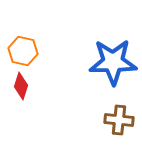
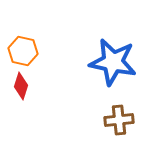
blue star: rotated 12 degrees clockwise
brown cross: rotated 12 degrees counterclockwise
